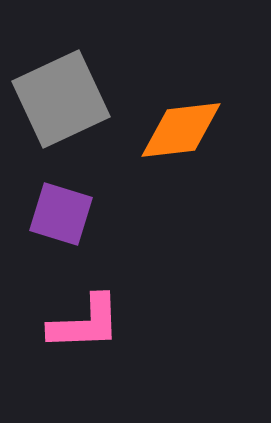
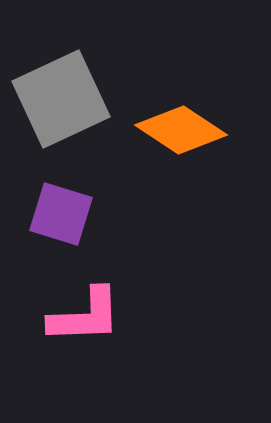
orange diamond: rotated 40 degrees clockwise
pink L-shape: moved 7 px up
